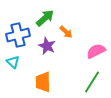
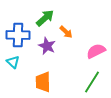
blue cross: rotated 15 degrees clockwise
